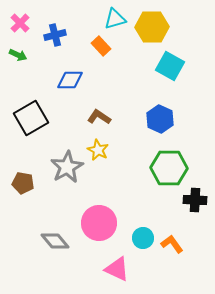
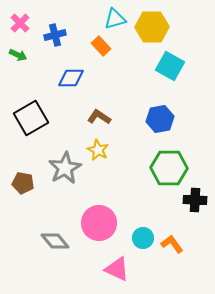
blue diamond: moved 1 px right, 2 px up
blue hexagon: rotated 24 degrees clockwise
gray star: moved 2 px left, 1 px down
